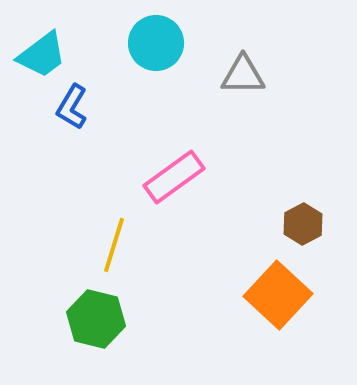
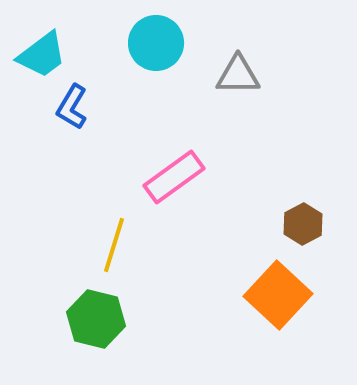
gray triangle: moved 5 px left
